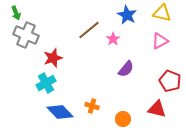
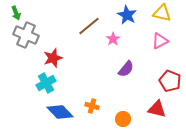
brown line: moved 4 px up
